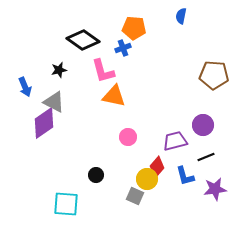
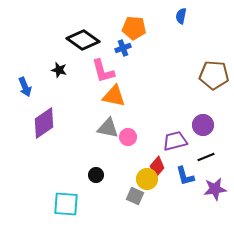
black star: rotated 28 degrees clockwise
gray triangle: moved 54 px right, 26 px down; rotated 15 degrees counterclockwise
